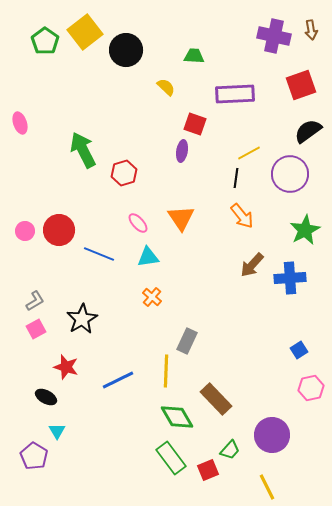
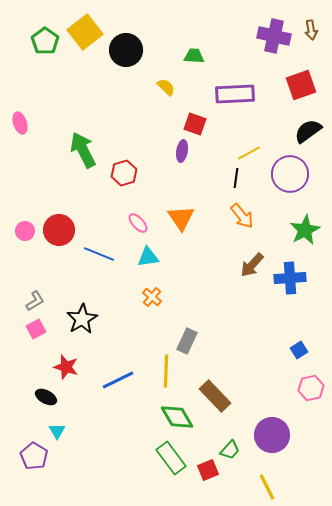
brown rectangle at (216, 399): moved 1 px left, 3 px up
